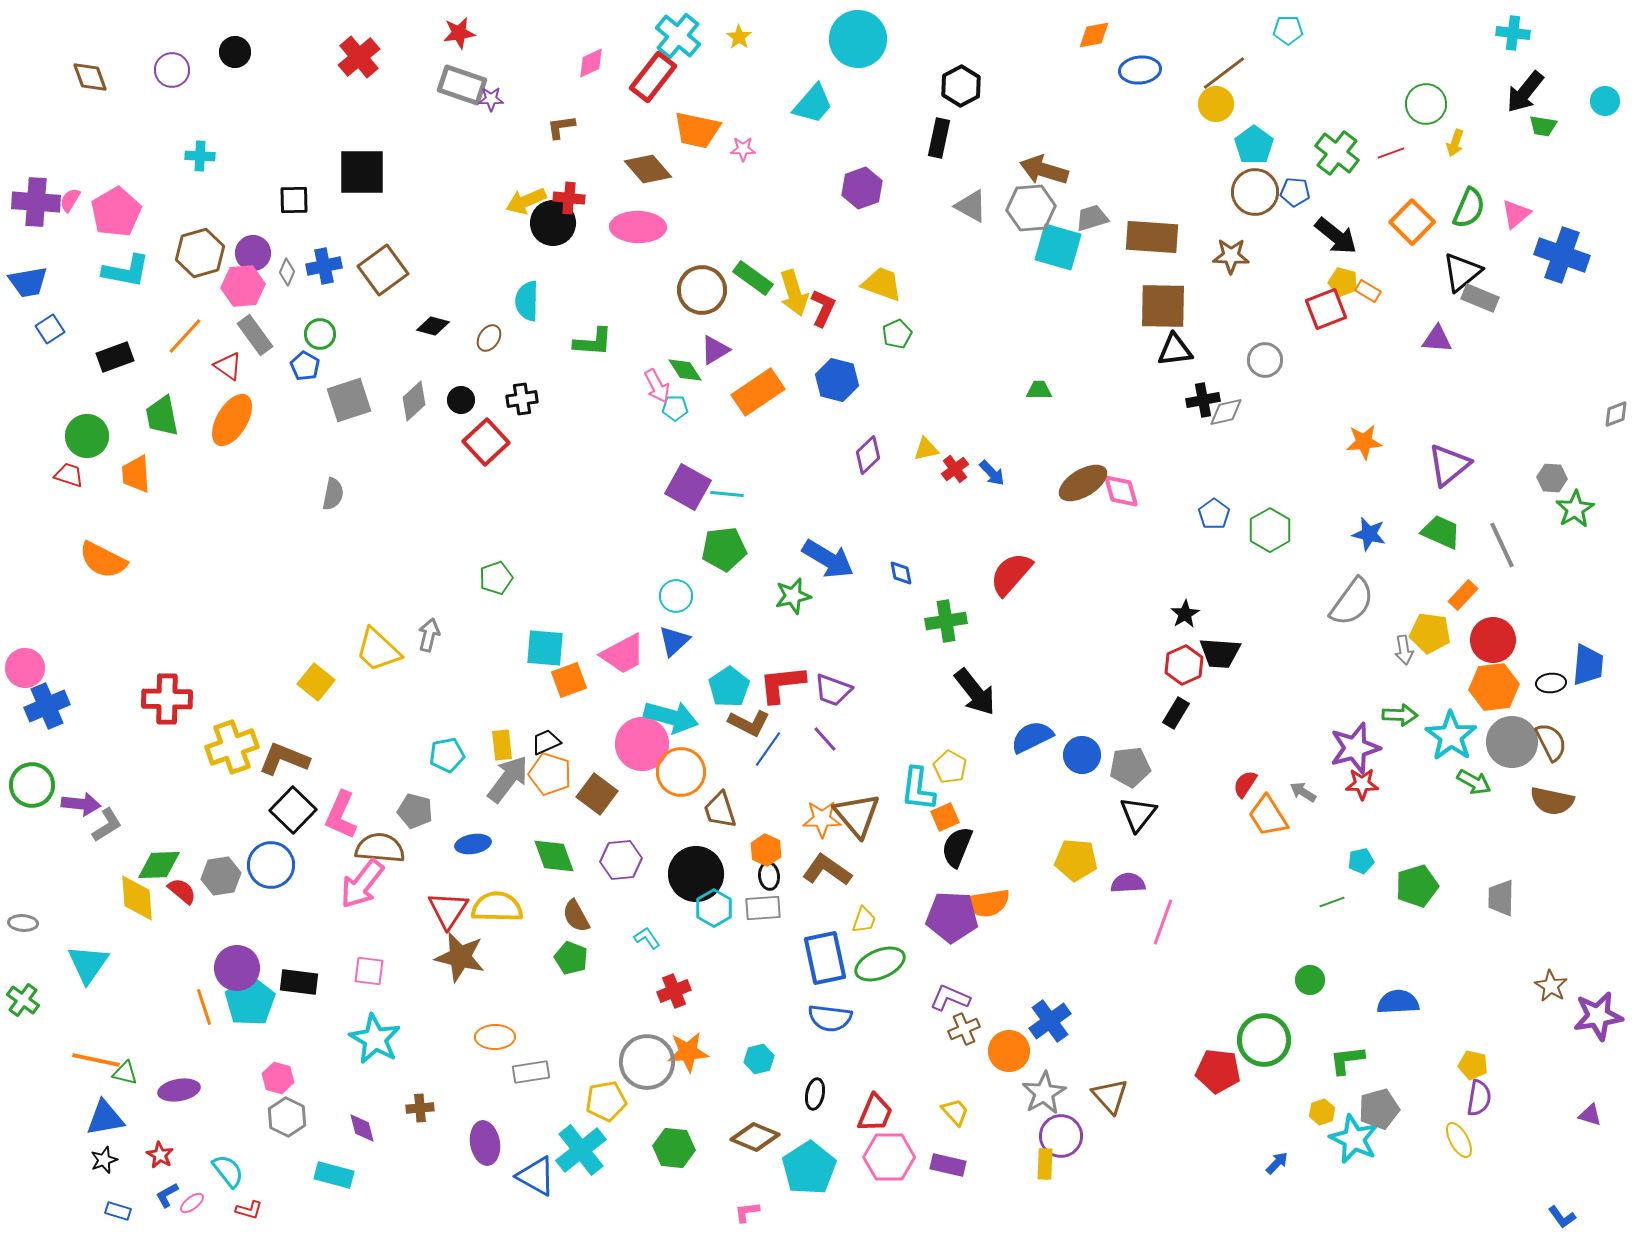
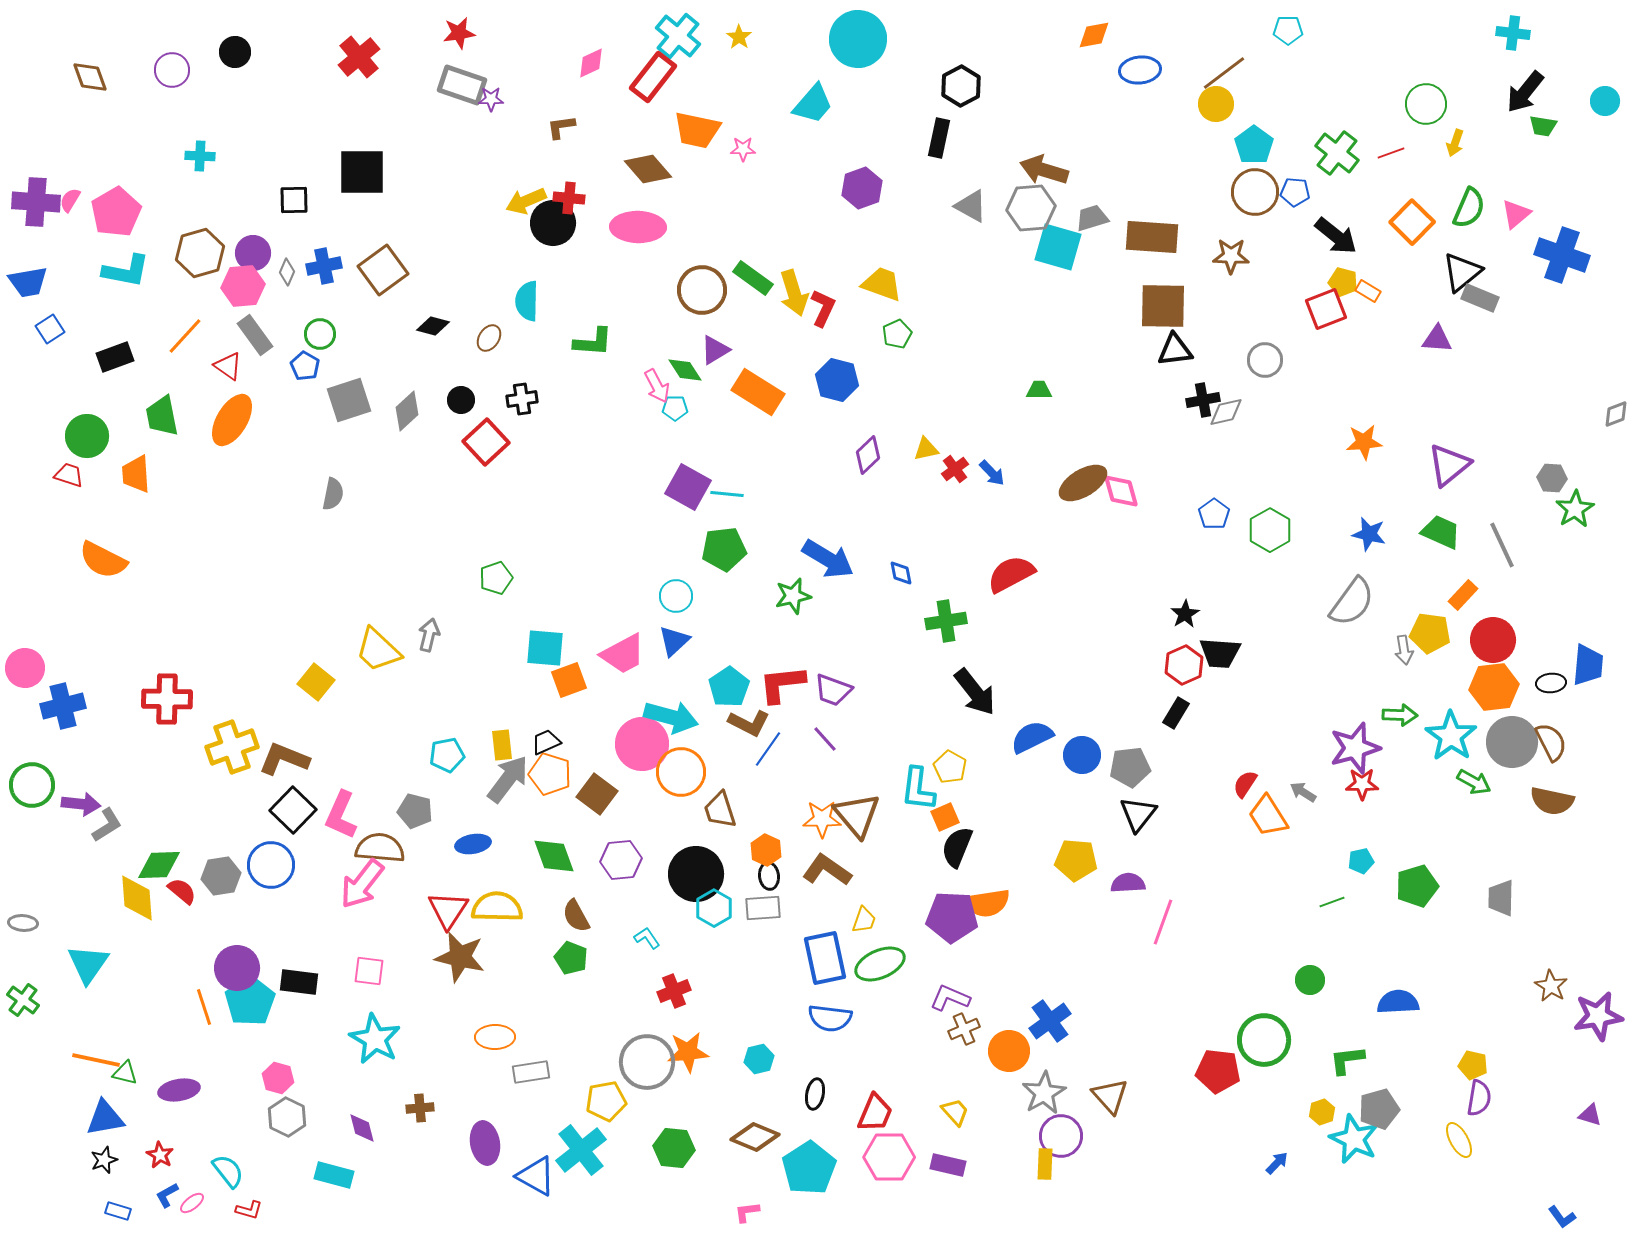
orange rectangle at (758, 392): rotated 66 degrees clockwise
gray diamond at (414, 401): moved 7 px left, 10 px down
red semicircle at (1011, 574): rotated 21 degrees clockwise
blue cross at (47, 706): moved 16 px right; rotated 9 degrees clockwise
